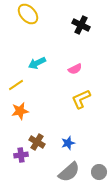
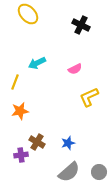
yellow line: moved 1 px left, 3 px up; rotated 35 degrees counterclockwise
yellow L-shape: moved 8 px right, 2 px up
